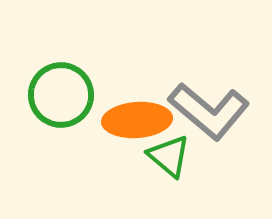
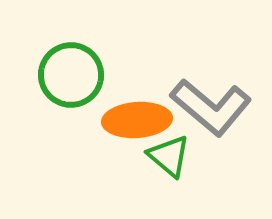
green circle: moved 10 px right, 20 px up
gray L-shape: moved 2 px right, 4 px up
